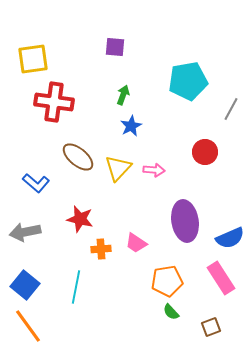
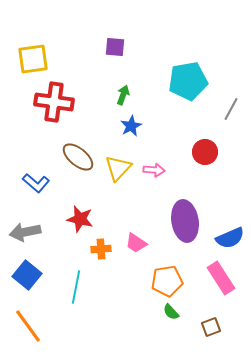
blue square: moved 2 px right, 10 px up
